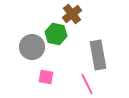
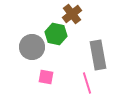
pink line: moved 1 px up; rotated 10 degrees clockwise
